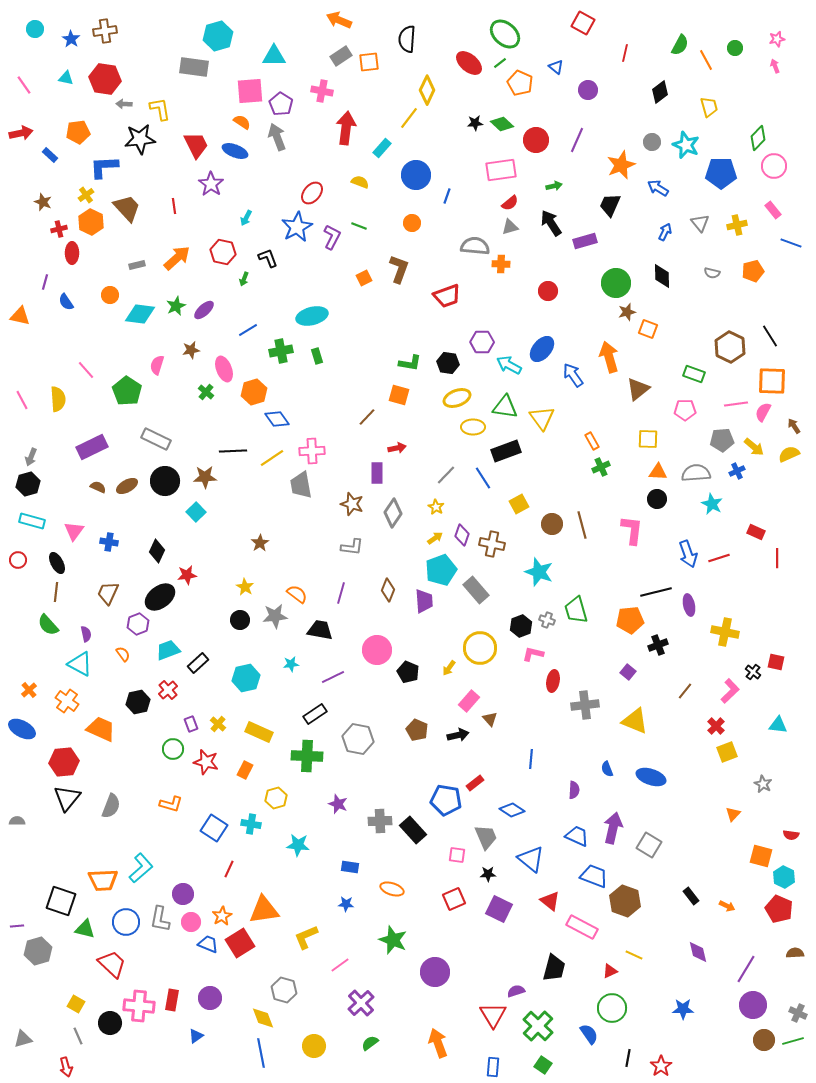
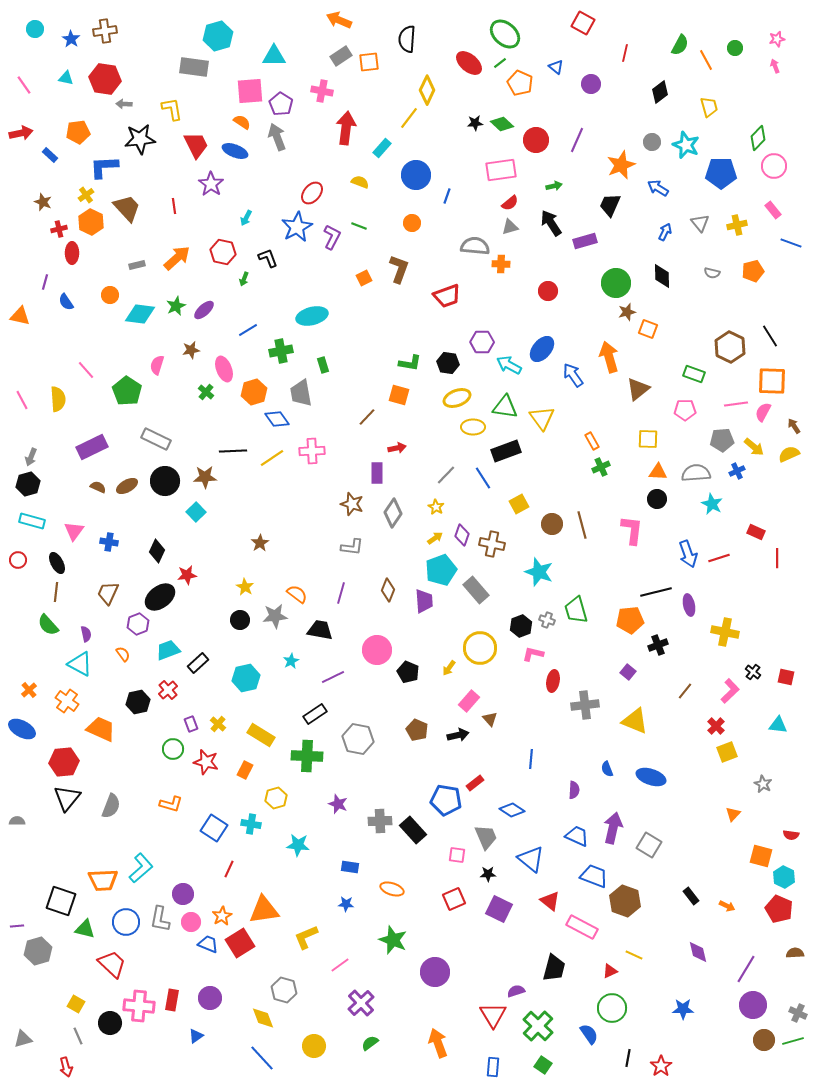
purple circle at (588, 90): moved 3 px right, 6 px up
yellow L-shape at (160, 109): moved 12 px right
green rectangle at (317, 356): moved 6 px right, 9 px down
gray trapezoid at (301, 485): moved 92 px up
red square at (776, 662): moved 10 px right, 15 px down
cyan star at (291, 664): moved 3 px up; rotated 21 degrees counterclockwise
yellow rectangle at (259, 732): moved 2 px right, 3 px down; rotated 8 degrees clockwise
blue line at (261, 1053): moved 1 px right, 5 px down; rotated 32 degrees counterclockwise
